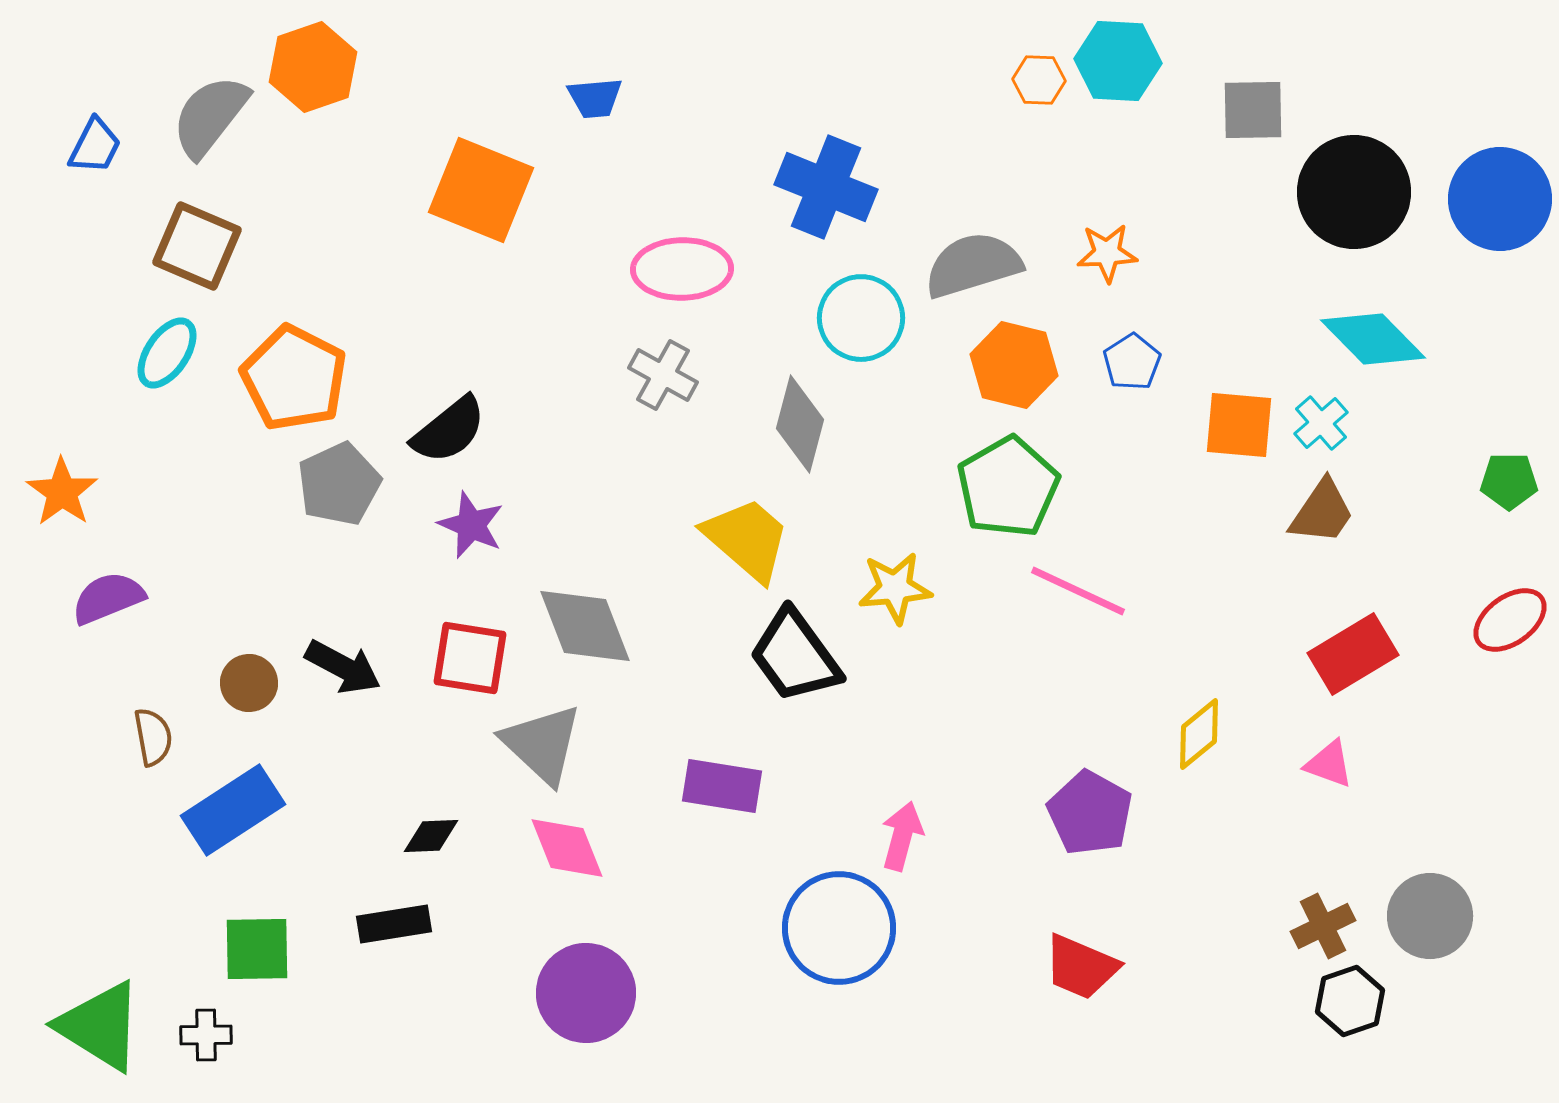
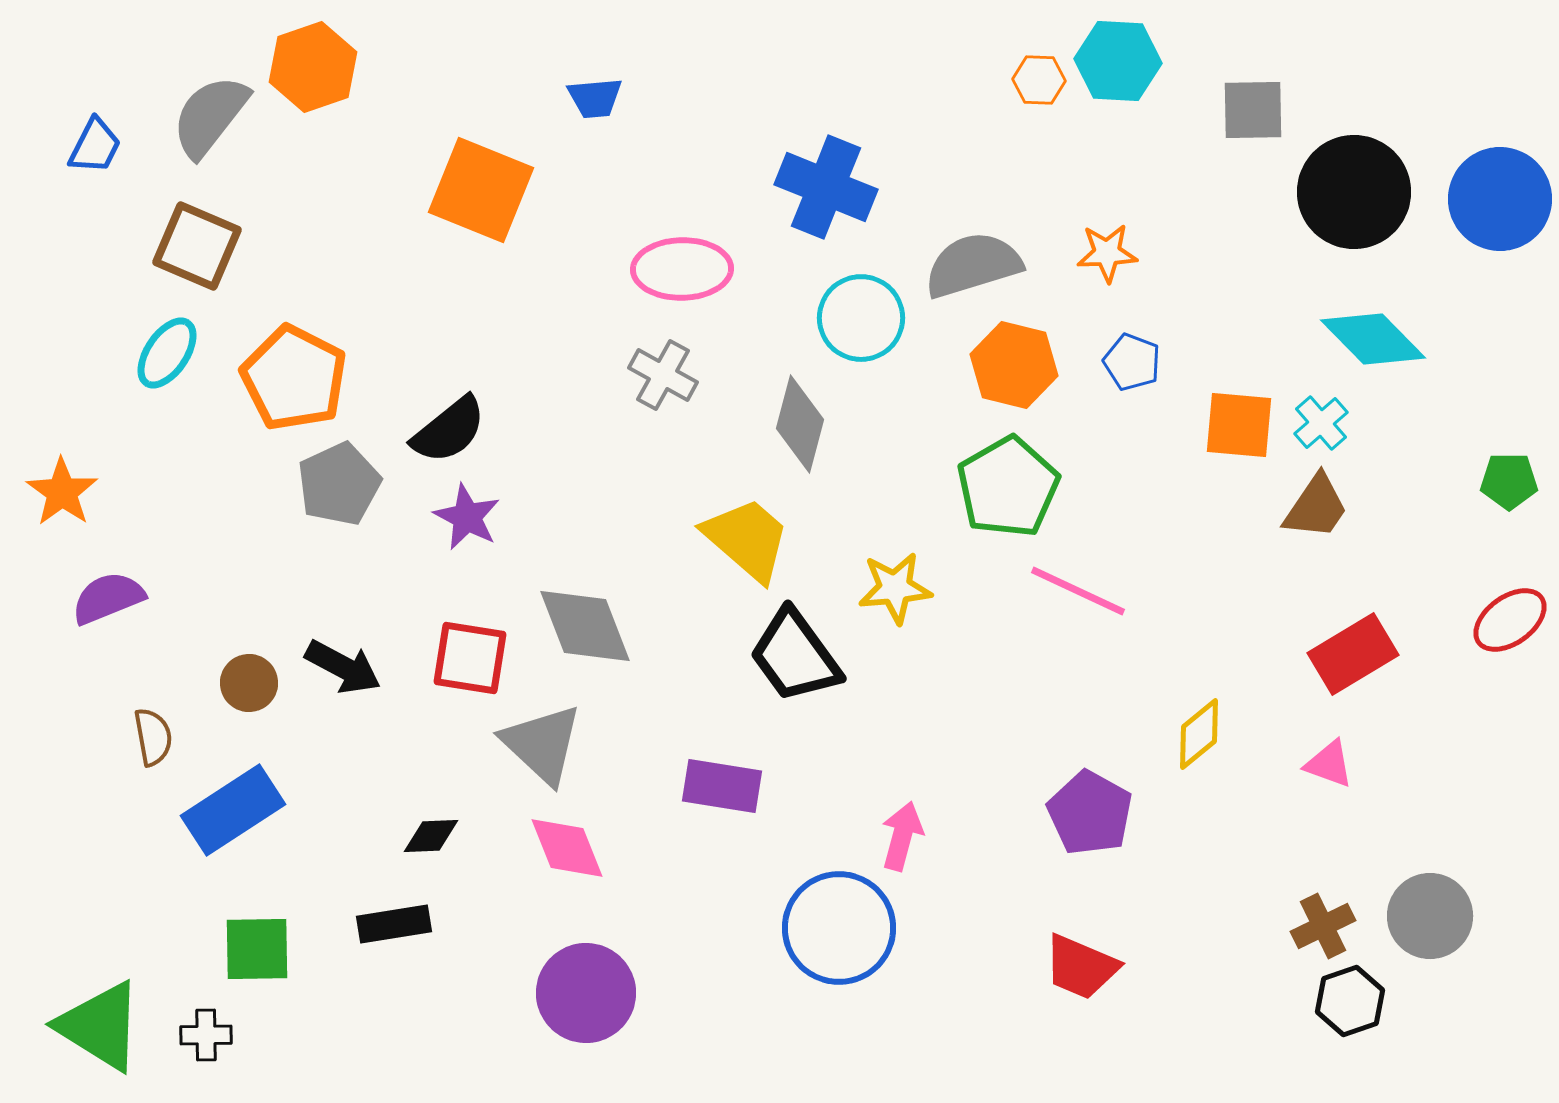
blue pentagon at (1132, 362): rotated 18 degrees counterclockwise
brown trapezoid at (1322, 512): moved 6 px left, 5 px up
purple star at (471, 525): moved 4 px left, 8 px up; rotated 4 degrees clockwise
